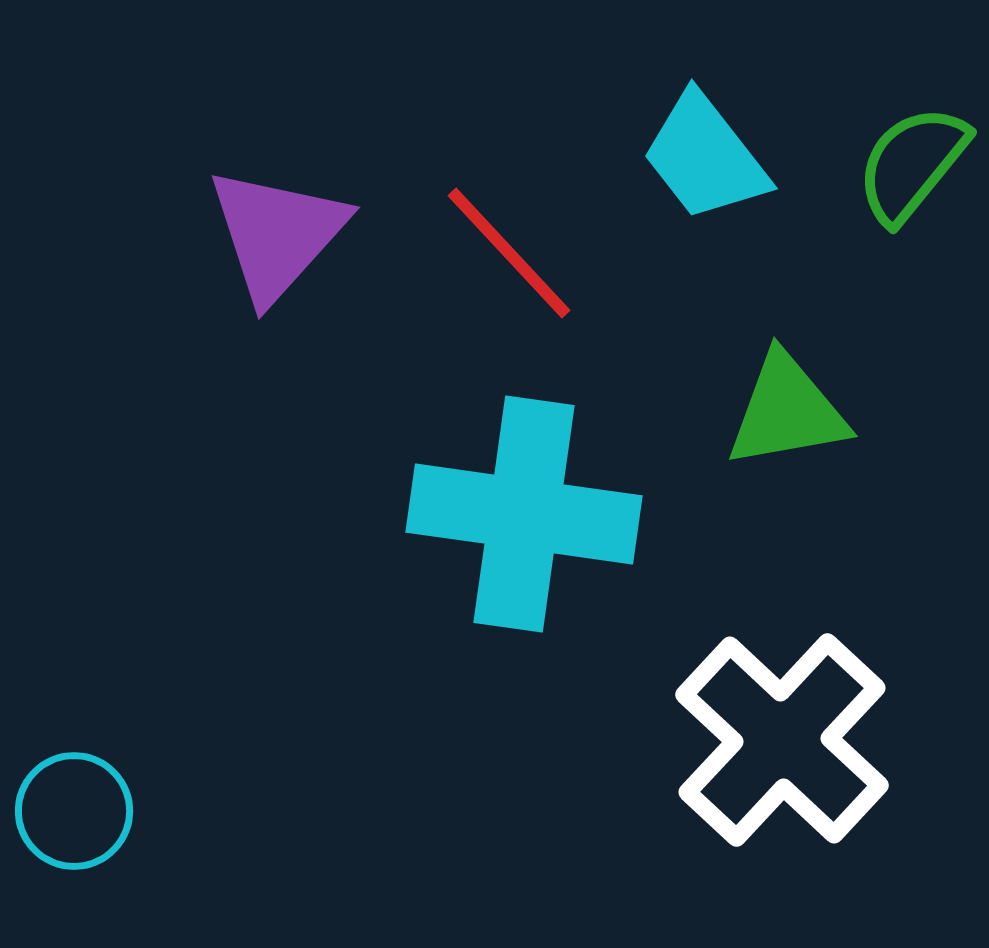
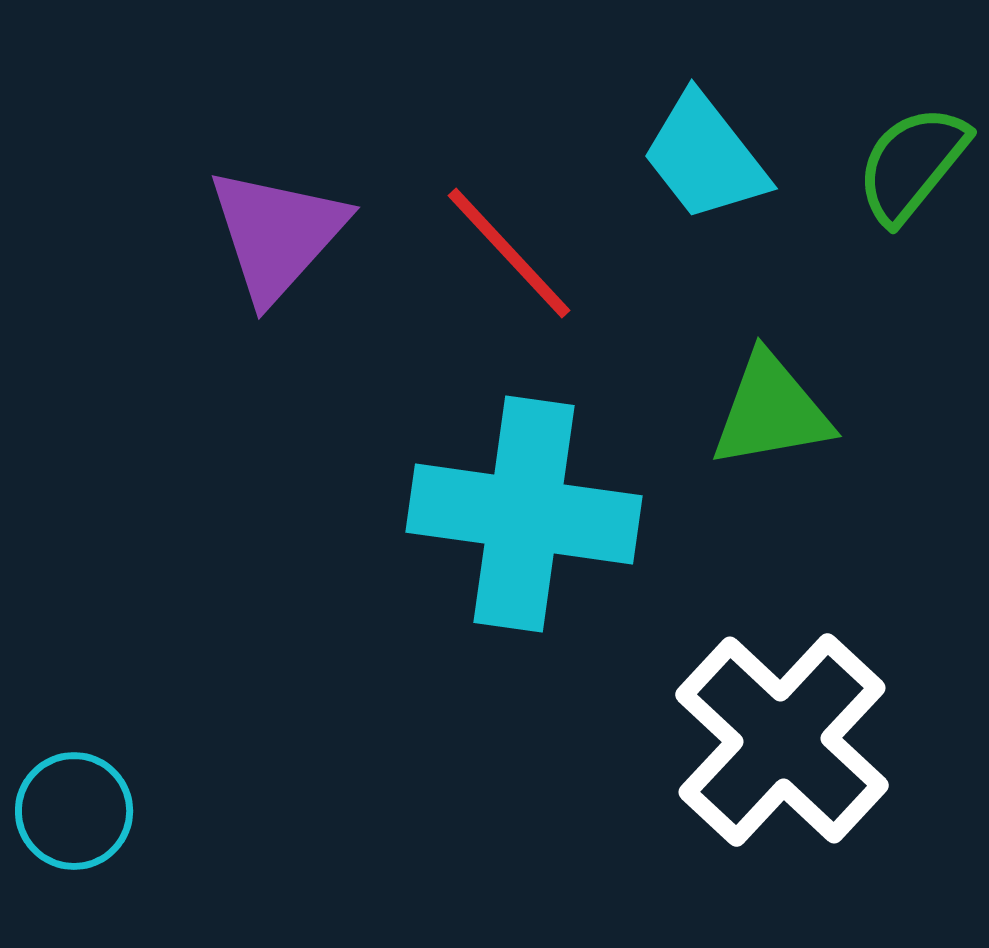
green triangle: moved 16 px left
